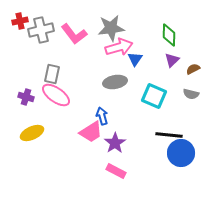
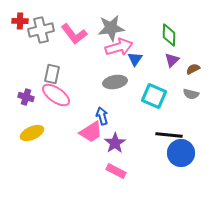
red cross: rotated 14 degrees clockwise
